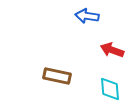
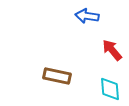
red arrow: rotated 30 degrees clockwise
